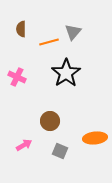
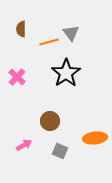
gray triangle: moved 2 px left, 1 px down; rotated 18 degrees counterclockwise
pink cross: rotated 18 degrees clockwise
